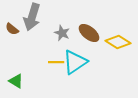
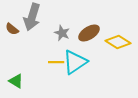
brown ellipse: rotated 70 degrees counterclockwise
